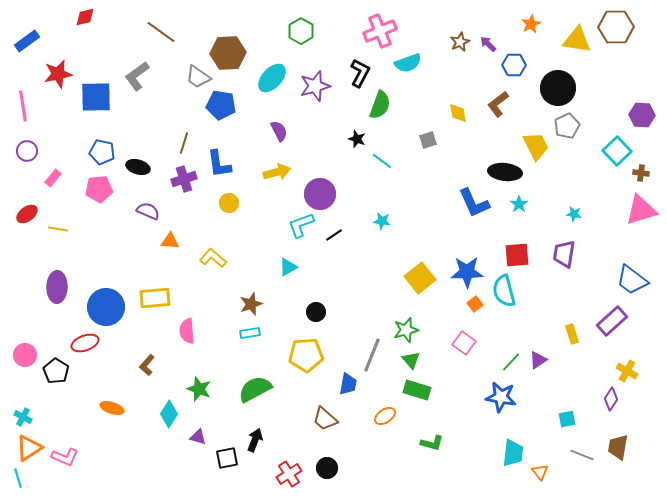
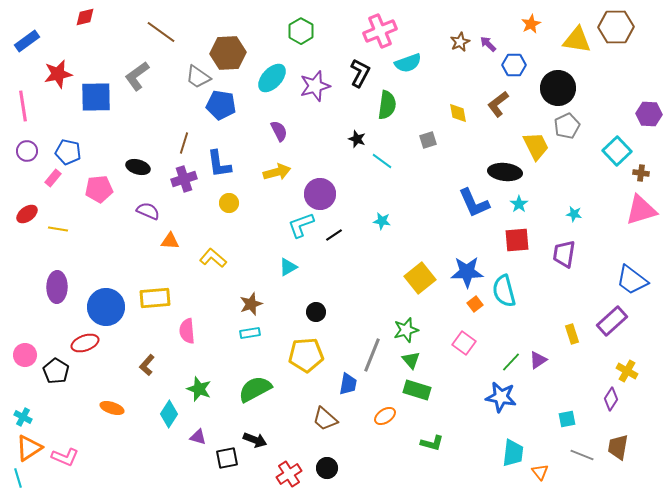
green semicircle at (380, 105): moved 7 px right; rotated 12 degrees counterclockwise
purple hexagon at (642, 115): moved 7 px right, 1 px up
blue pentagon at (102, 152): moved 34 px left
red square at (517, 255): moved 15 px up
black arrow at (255, 440): rotated 90 degrees clockwise
